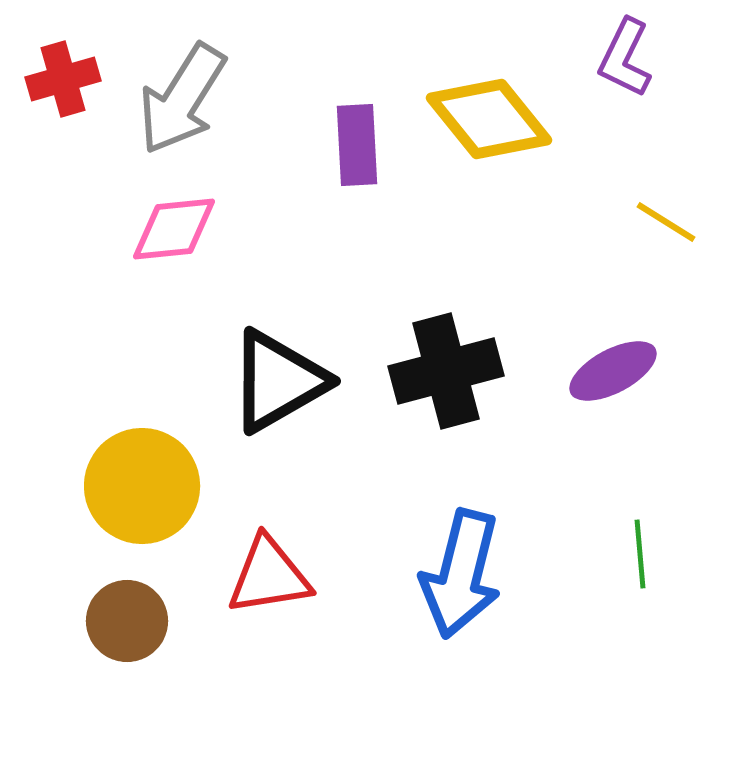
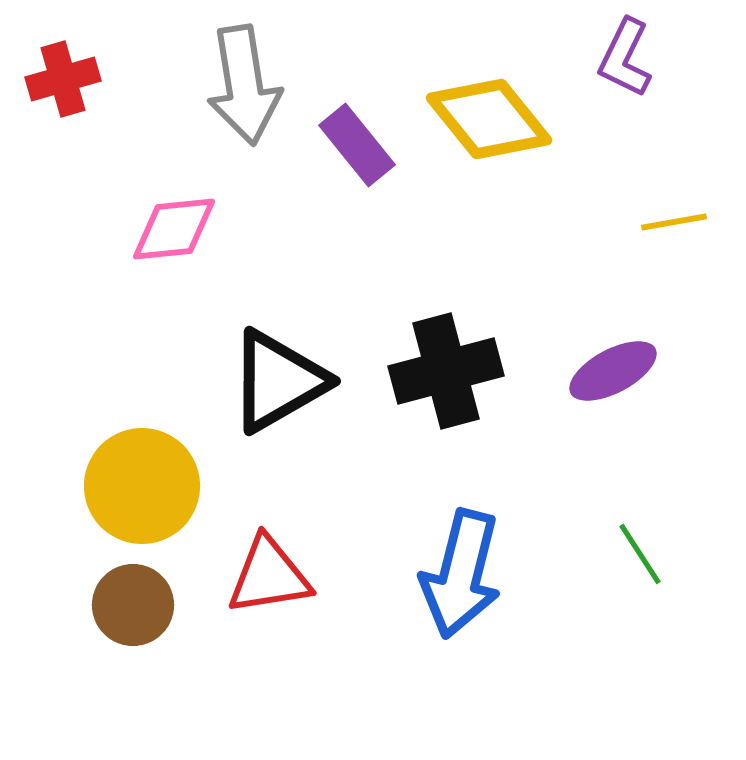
gray arrow: moved 62 px right, 14 px up; rotated 41 degrees counterclockwise
purple rectangle: rotated 36 degrees counterclockwise
yellow line: moved 8 px right; rotated 42 degrees counterclockwise
green line: rotated 28 degrees counterclockwise
brown circle: moved 6 px right, 16 px up
